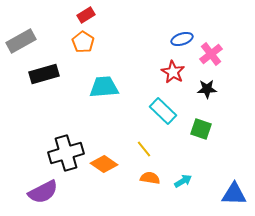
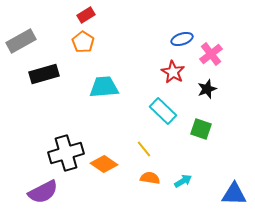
black star: rotated 18 degrees counterclockwise
